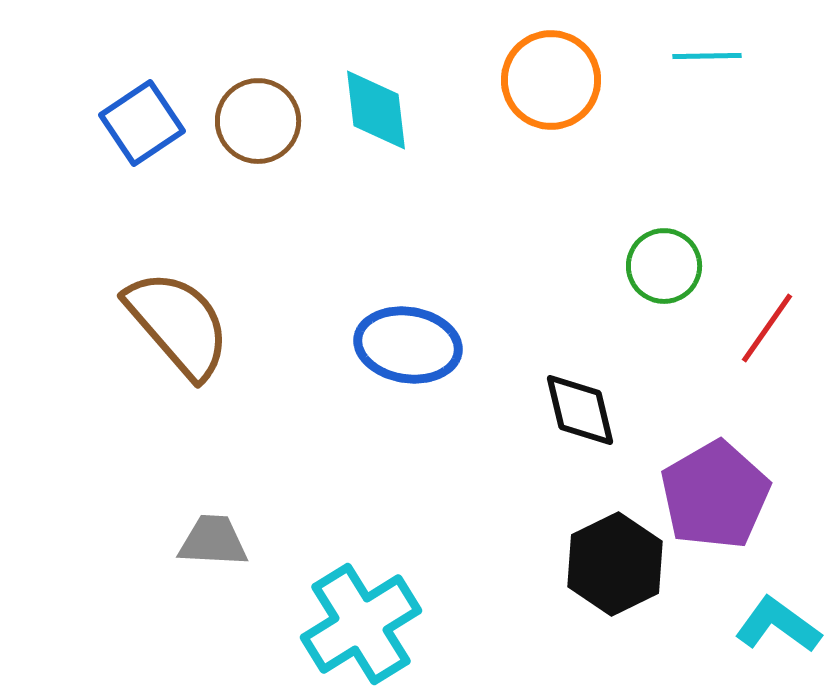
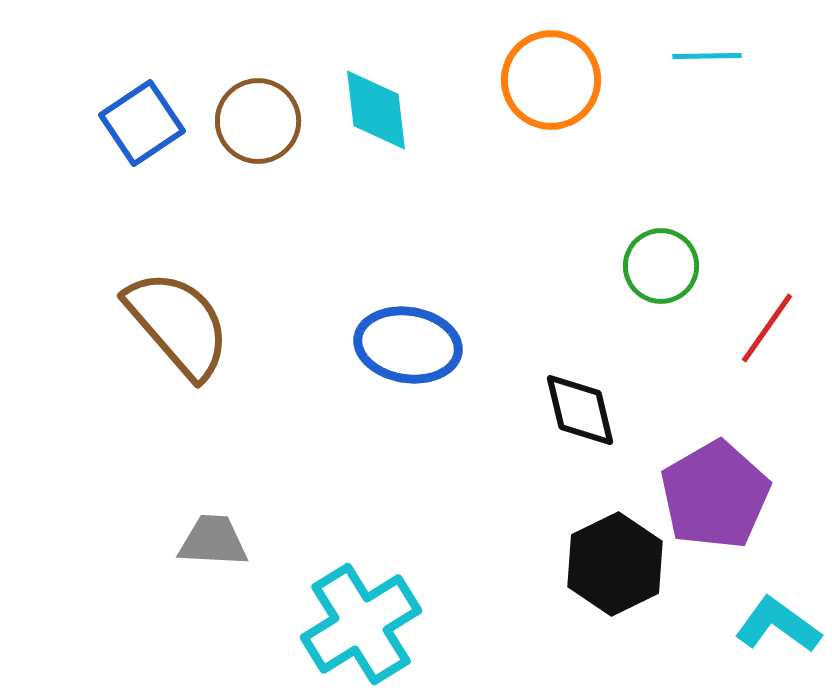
green circle: moved 3 px left
